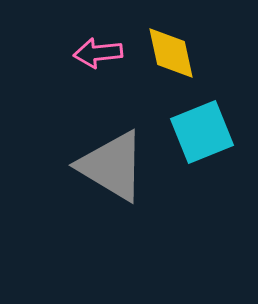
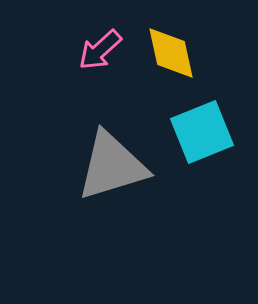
pink arrow: moved 2 px right, 3 px up; rotated 36 degrees counterclockwise
gray triangle: rotated 48 degrees counterclockwise
